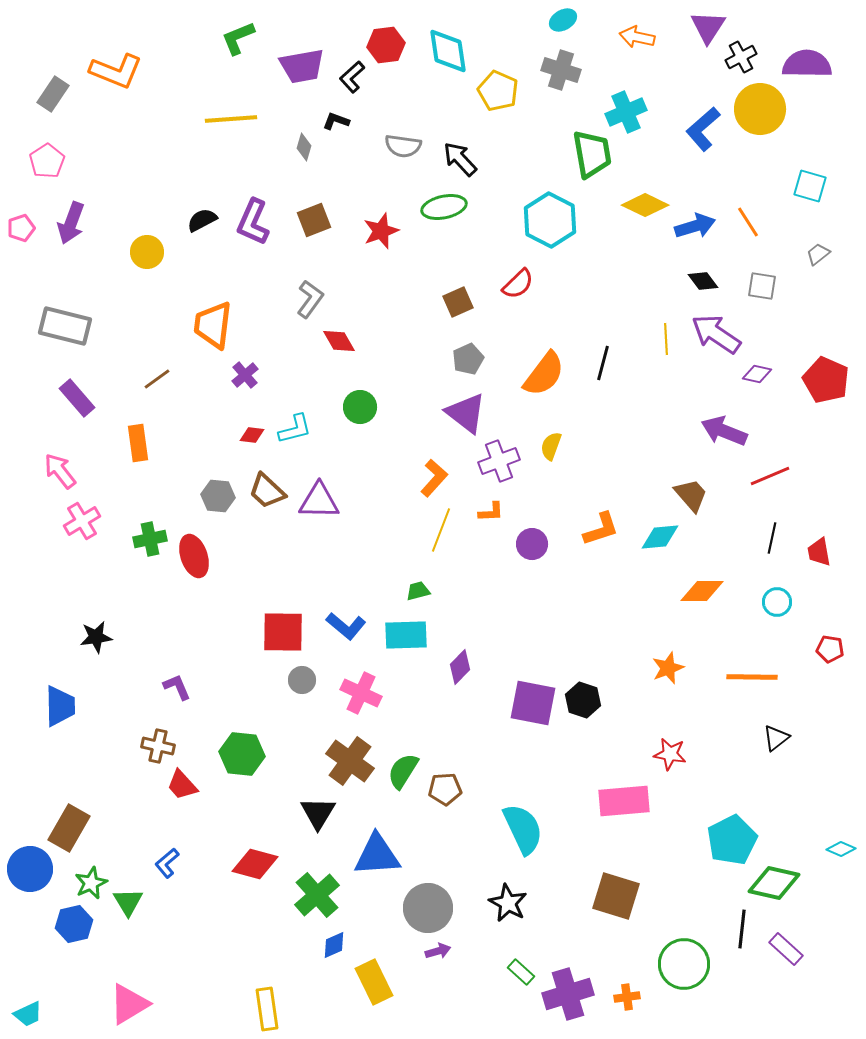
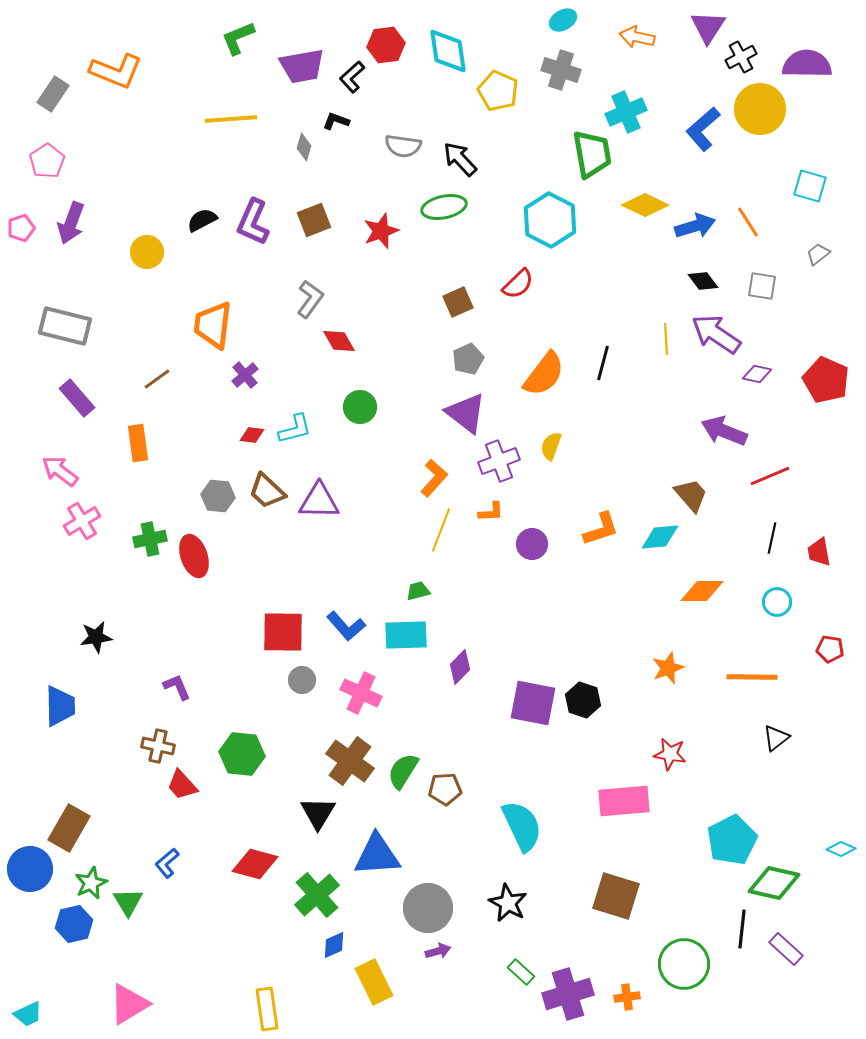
pink arrow at (60, 471): rotated 15 degrees counterclockwise
blue L-shape at (346, 626): rotated 9 degrees clockwise
cyan semicircle at (523, 829): moved 1 px left, 3 px up
